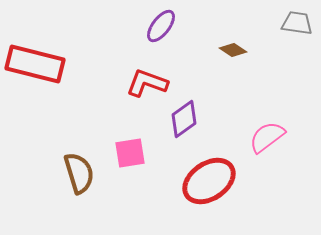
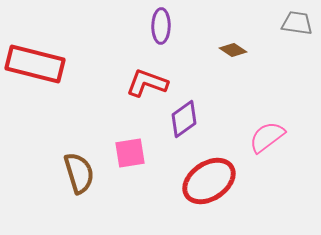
purple ellipse: rotated 36 degrees counterclockwise
